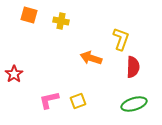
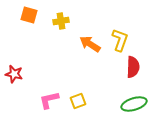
yellow cross: rotated 21 degrees counterclockwise
yellow L-shape: moved 1 px left, 1 px down
orange arrow: moved 1 px left, 14 px up; rotated 15 degrees clockwise
red star: rotated 24 degrees counterclockwise
